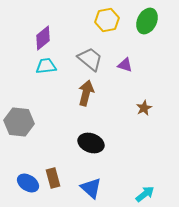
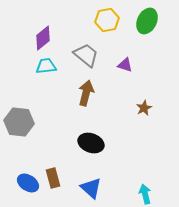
gray trapezoid: moved 4 px left, 4 px up
cyan arrow: rotated 66 degrees counterclockwise
